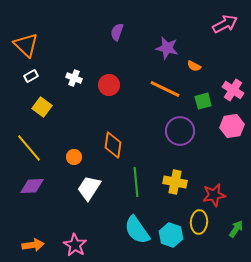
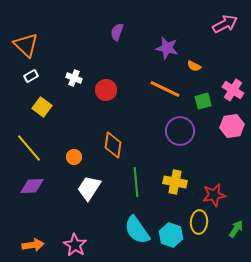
red circle: moved 3 px left, 5 px down
